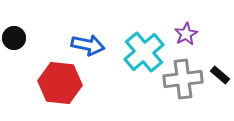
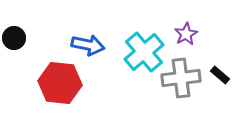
gray cross: moved 2 px left, 1 px up
